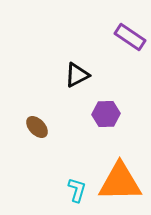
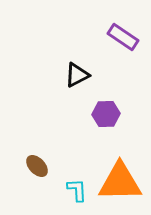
purple rectangle: moved 7 px left
brown ellipse: moved 39 px down
cyan L-shape: rotated 20 degrees counterclockwise
